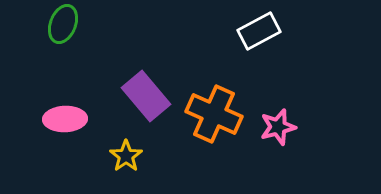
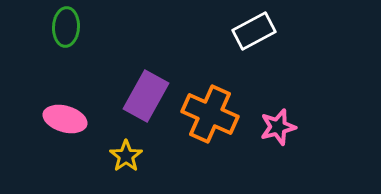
green ellipse: moved 3 px right, 3 px down; rotated 18 degrees counterclockwise
white rectangle: moved 5 px left
purple rectangle: rotated 69 degrees clockwise
orange cross: moved 4 px left
pink ellipse: rotated 18 degrees clockwise
